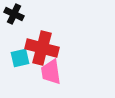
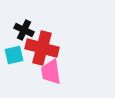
black cross: moved 10 px right, 16 px down
cyan square: moved 6 px left, 3 px up
